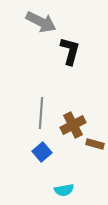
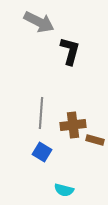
gray arrow: moved 2 px left
brown cross: rotated 20 degrees clockwise
brown rectangle: moved 4 px up
blue square: rotated 18 degrees counterclockwise
cyan semicircle: rotated 24 degrees clockwise
